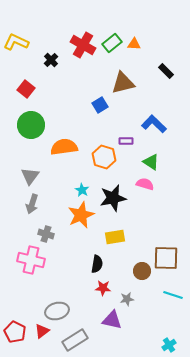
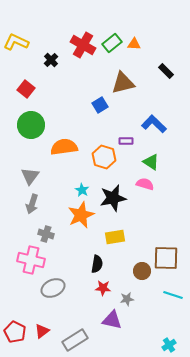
gray ellipse: moved 4 px left, 23 px up; rotated 10 degrees counterclockwise
